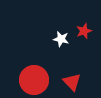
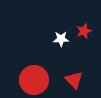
white star: rotated 14 degrees counterclockwise
red triangle: moved 2 px right, 2 px up
